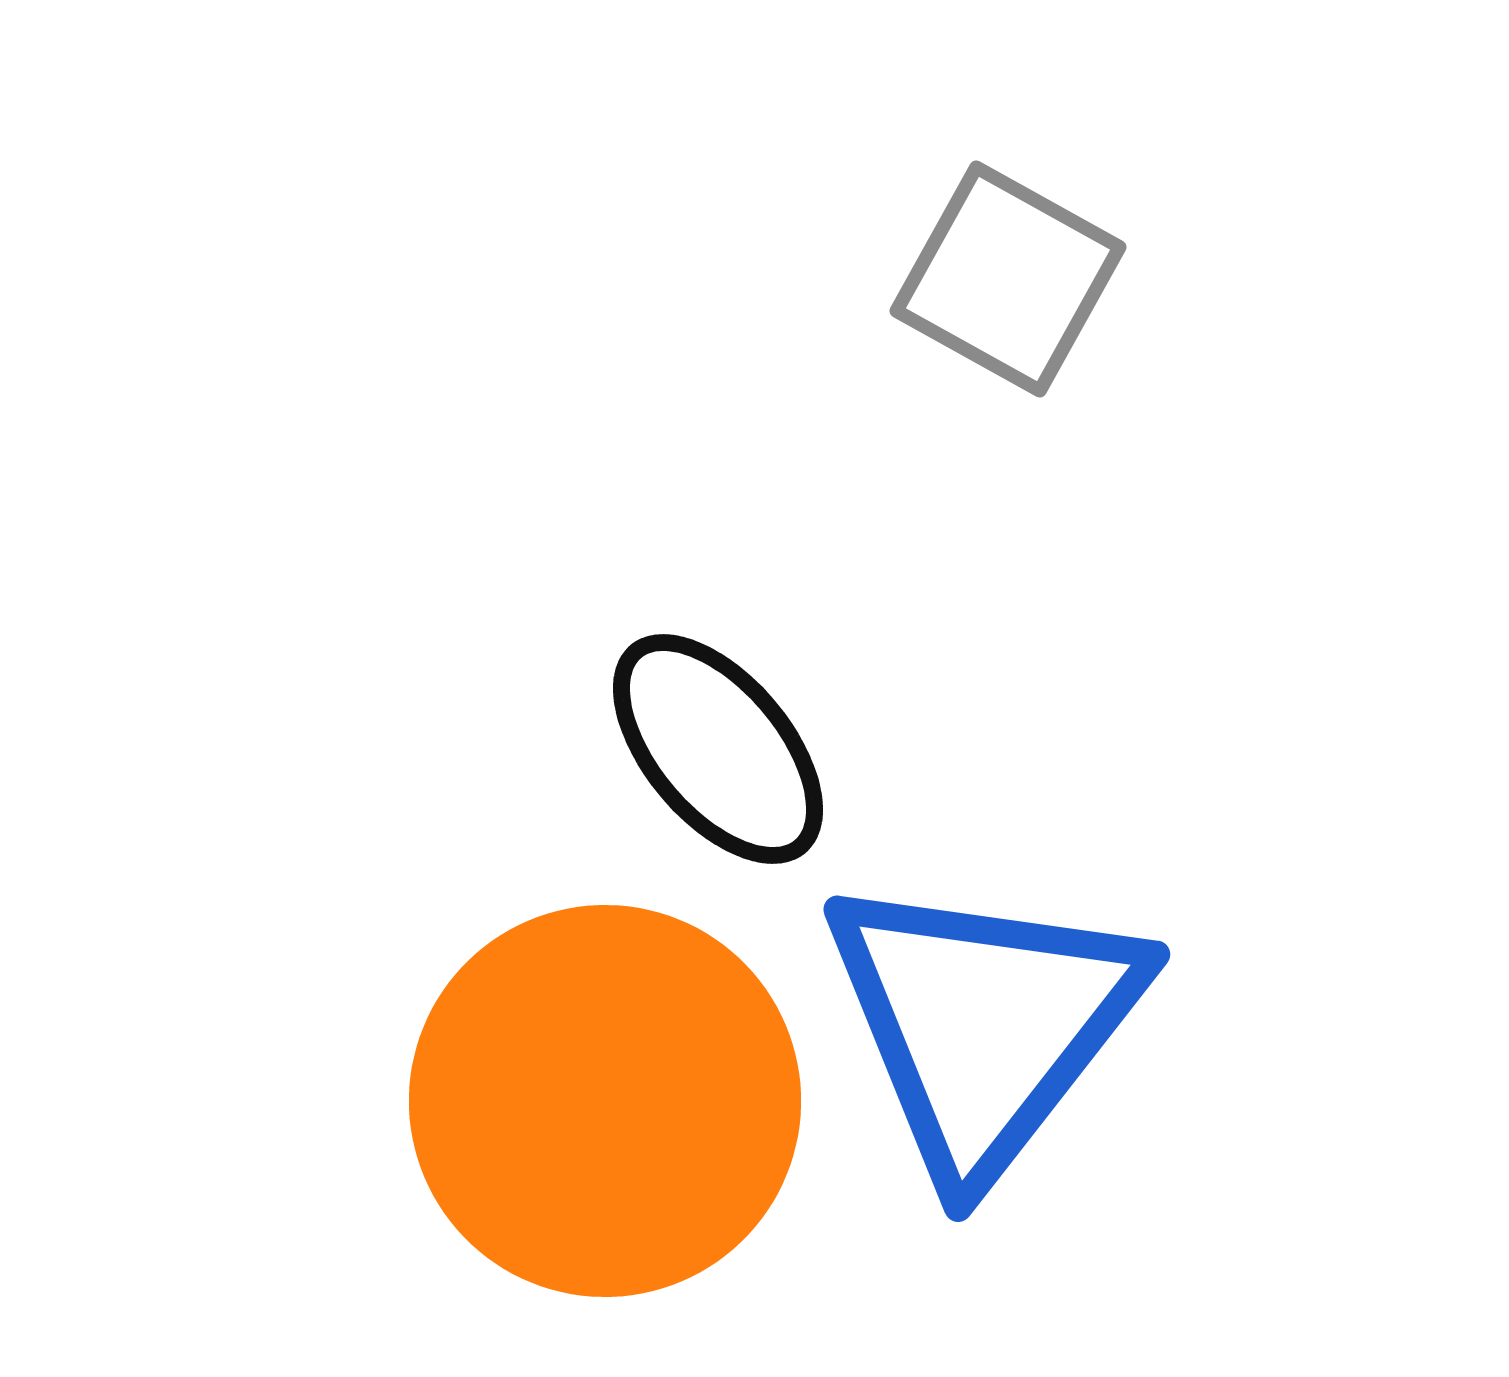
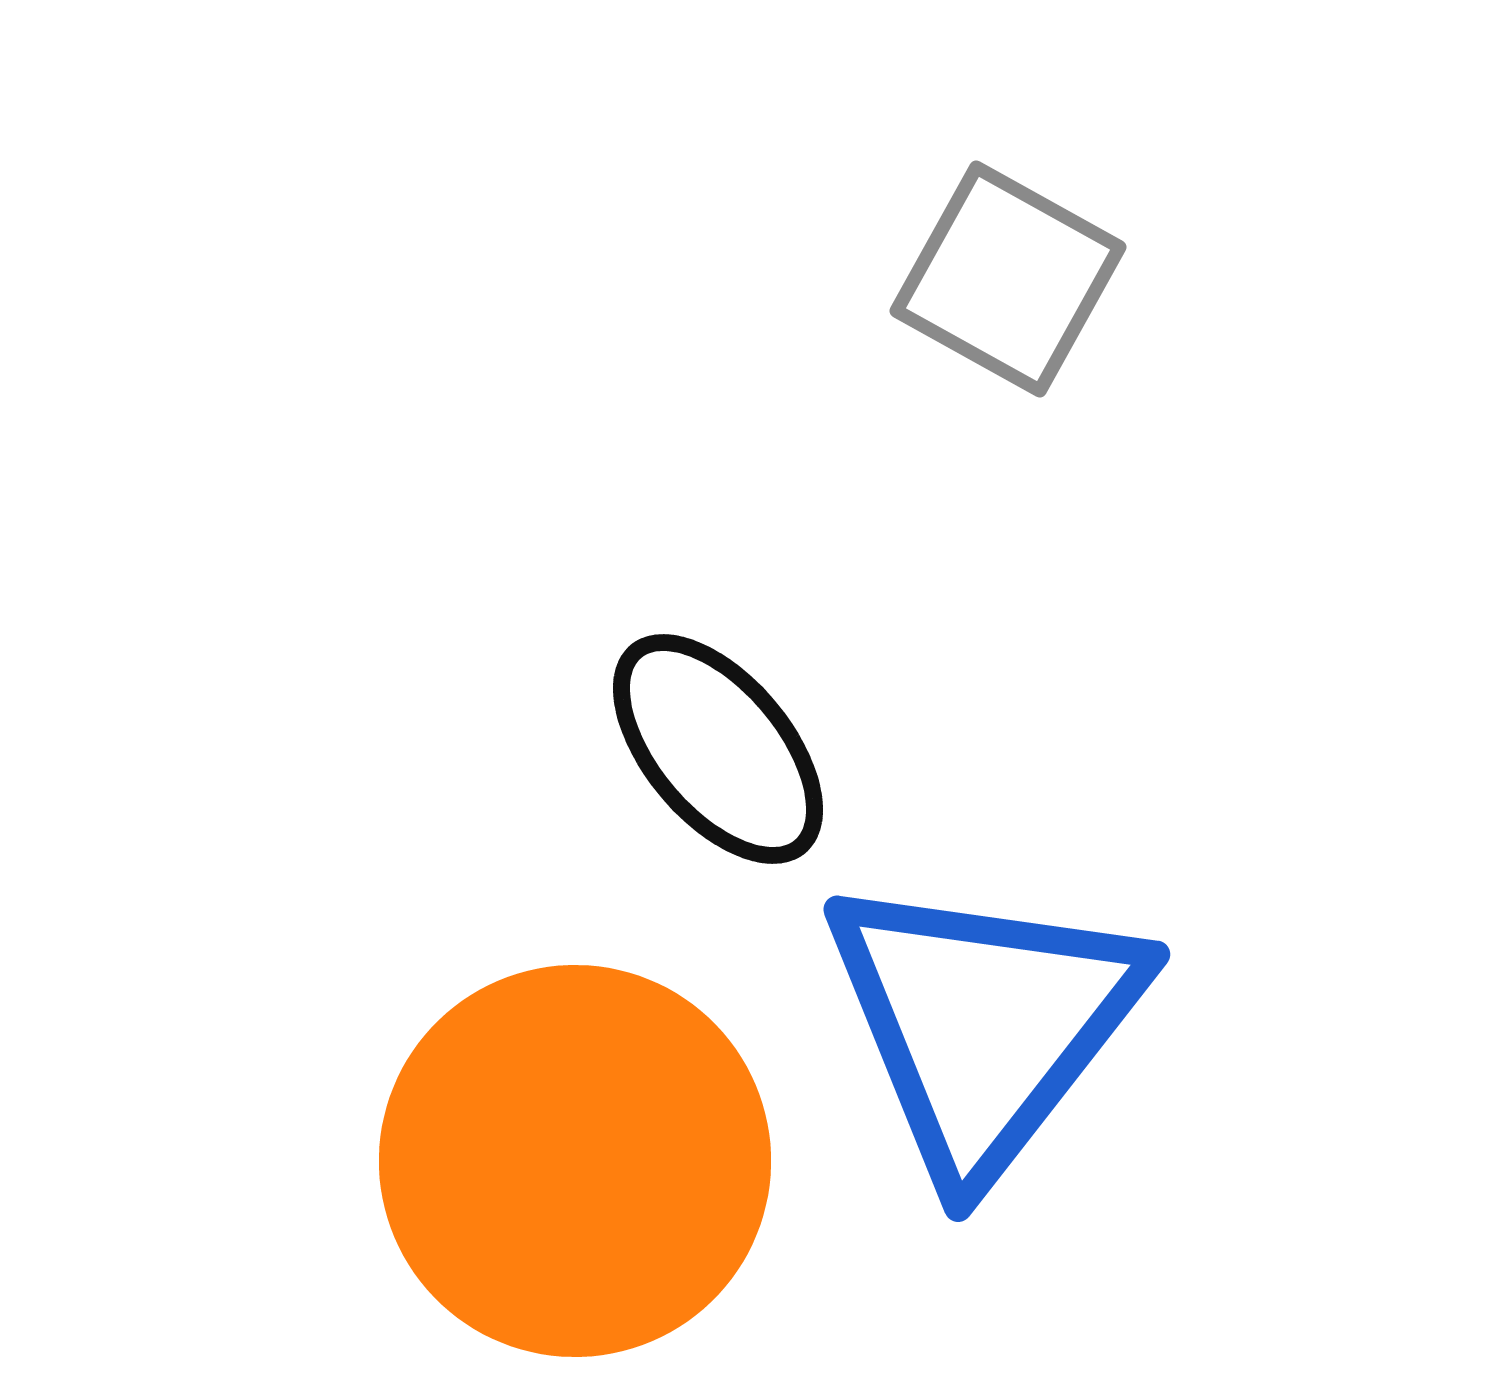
orange circle: moved 30 px left, 60 px down
